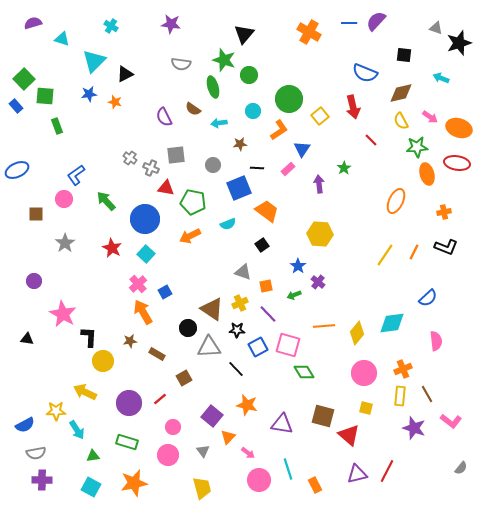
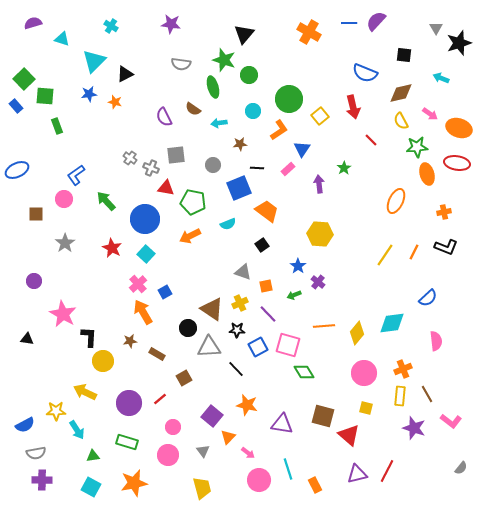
gray triangle at (436, 28): rotated 40 degrees clockwise
pink arrow at (430, 117): moved 3 px up
